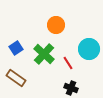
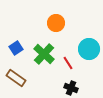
orange circle: moved 2 px up
